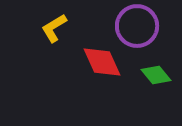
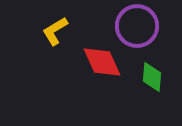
yellow L-shape: moved 1 px right, 3 px down
green diamond: moved 4 px left, 2 px down; rotated 44 degrees clockwise
